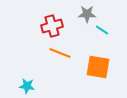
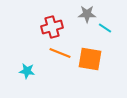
red cross: moved 1 px down
cyan line: moved 3 px right, 2 px up
orange square: moved 8 px left, 8 px up
cyan star: moved 15 px up
